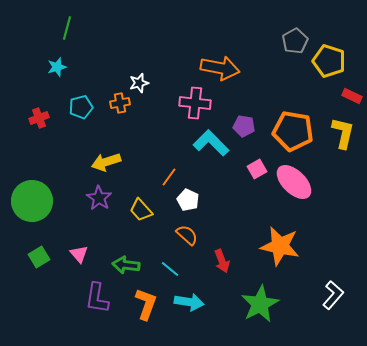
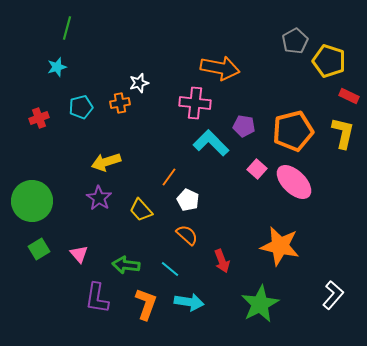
red rectangle: moved 3 px left
orange pentagon: rotated 24 degrees counterclockwise
pink square: rotated 18 degrees counterclockwise
green square: moved 8 px up
